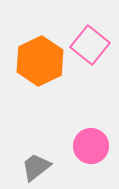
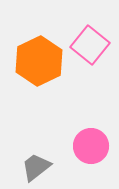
orange hexagon: moved 1 px left
